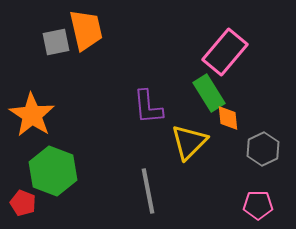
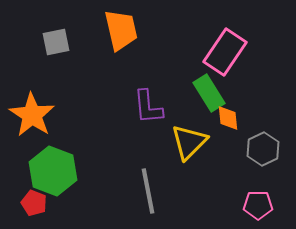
orange trapezoid: moved 35 px right
pink rectangle: rotated 6 degrees counterclockwise
red pentagon: moved 11 px right
